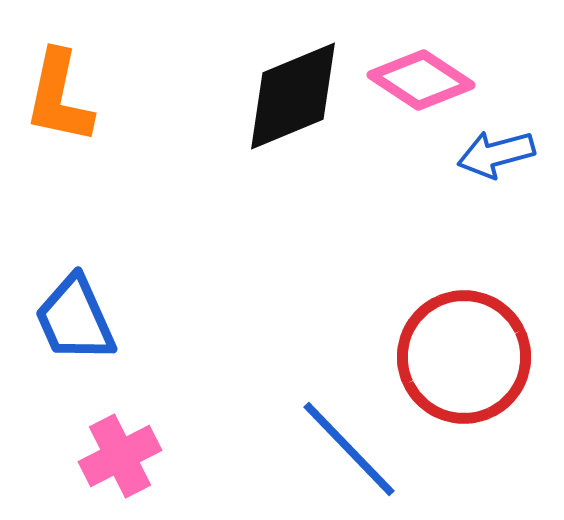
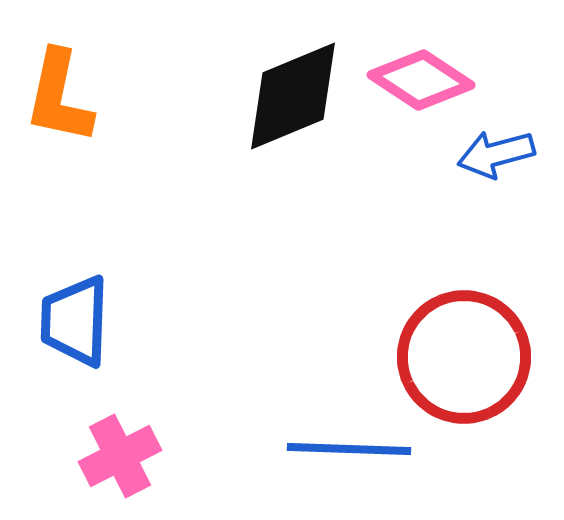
blue trapezoid: moved 2 px down; rotated 26 degrees clockwise
blue line: rotated 44 degrees counterclockwise
